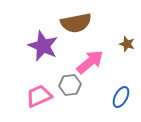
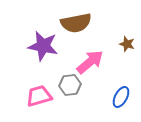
purple star: rotated 12 degrees counterclockwise
pink trapezoid: rotated 8 degrees clockwise
